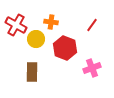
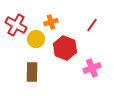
orange cross: rotated 24 degrees counterclockwise
